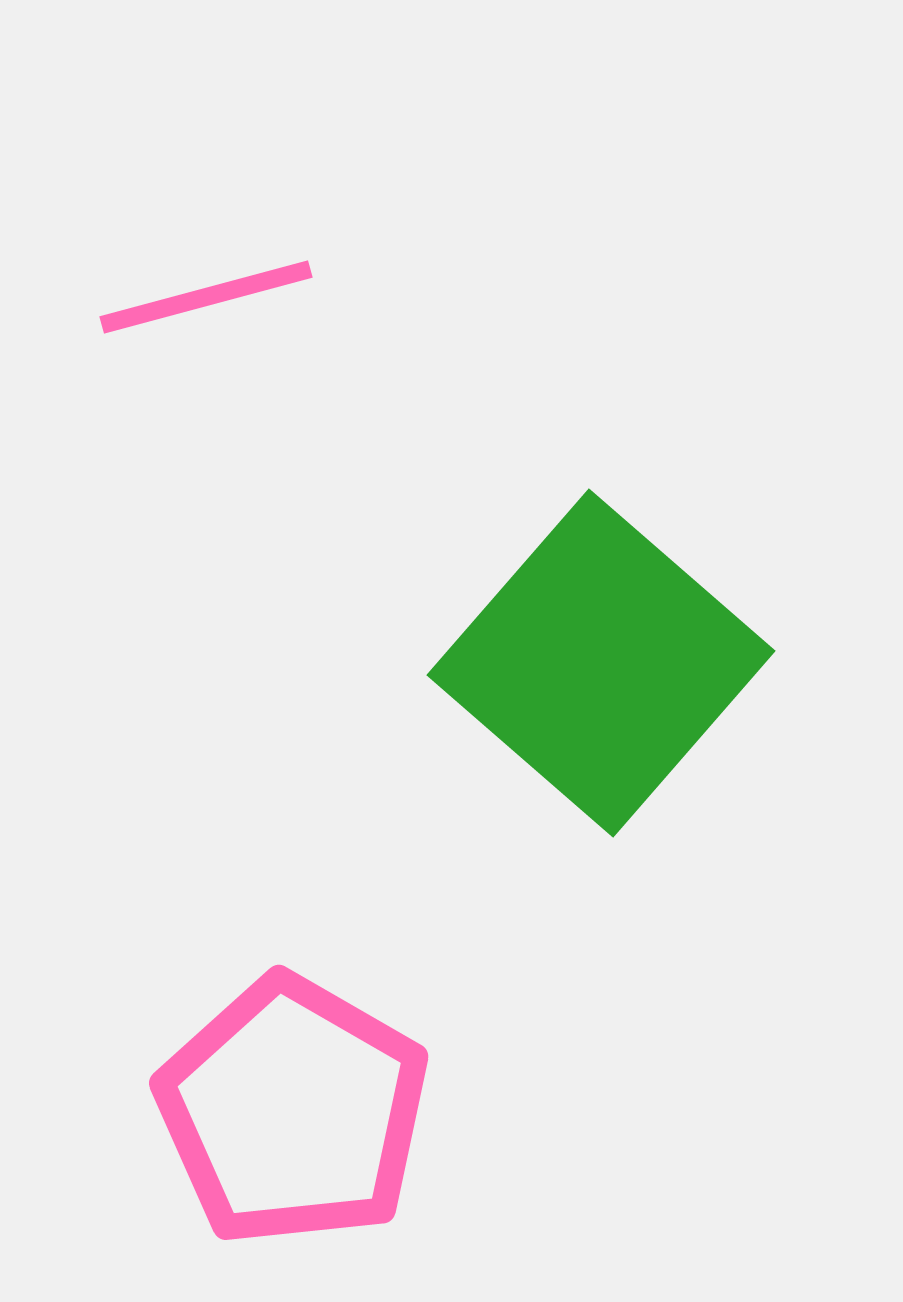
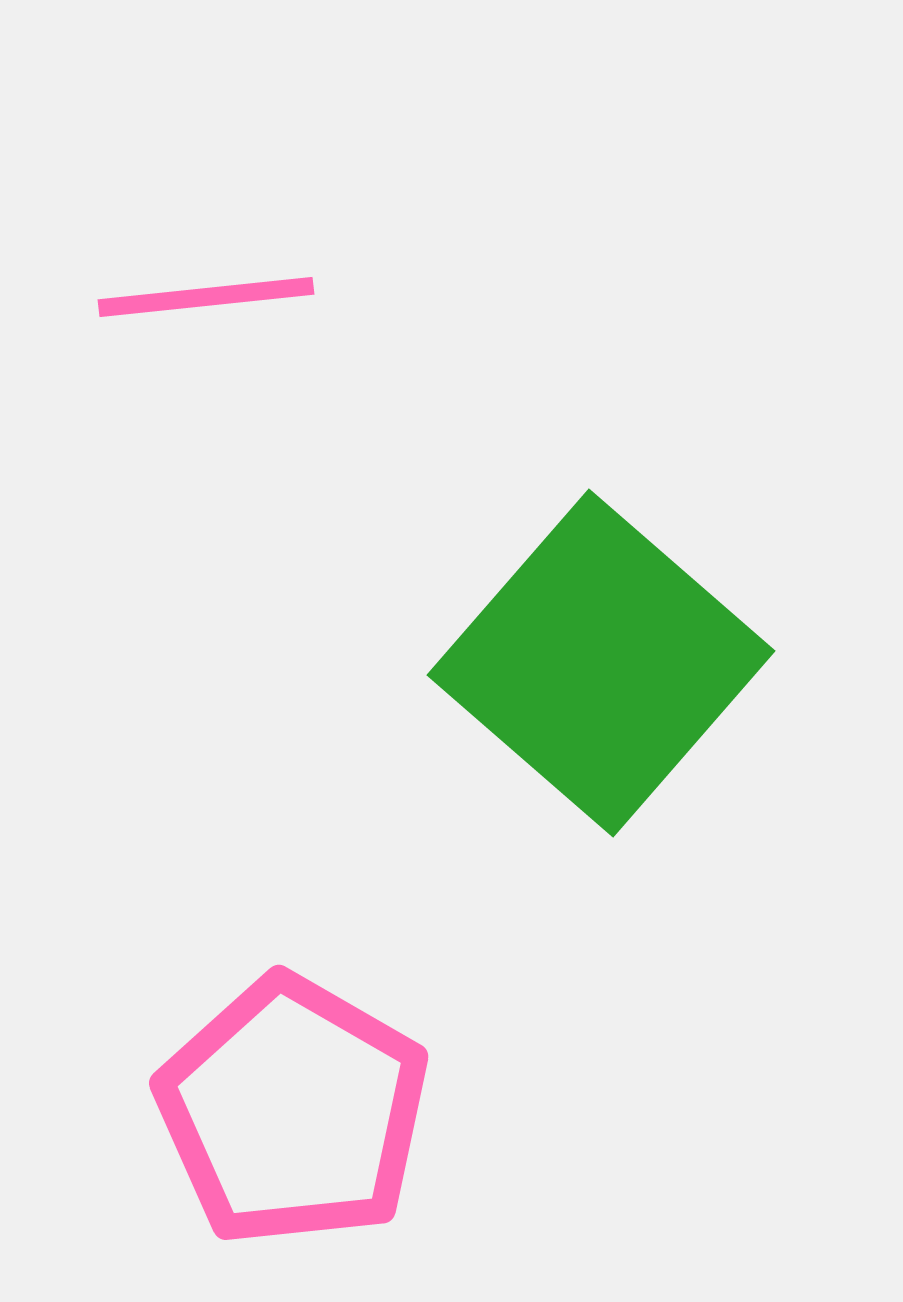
pink line: rotated 9 degrees clockwise
